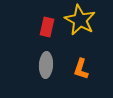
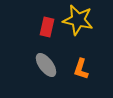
yellow star: moved 2 px left; rotated 16 degrees counterclockwise
gray ellipse: rotated 40 degrees counterclockwise
